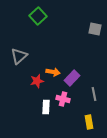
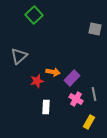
green square: moved 4 px left, 1 px up
pink cross: moved 13 px right; rotated 16 degrees clockwise
yellow rectangle: rotated 40 degrees clockwise
